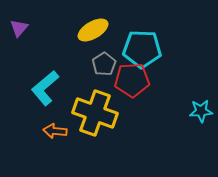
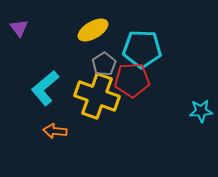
purple triangle: rotated 18 degrees counterclockwise
yellow cross: moved 2 px right, 17 px up
